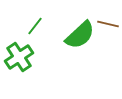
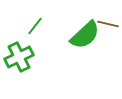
green semicircle: moved 5 px right
green cross: rotated 8 degrees clockwise
